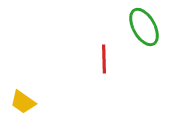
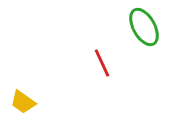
red line: moved 2 px left, 4 px down; rotated 24 degrees counterclockwise
